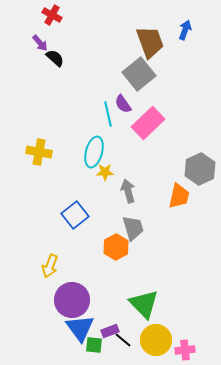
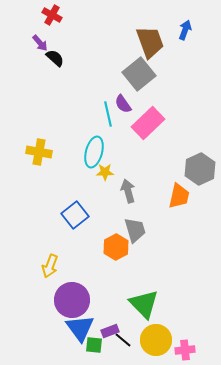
gray trapezoid: moved 2 px right, 2 px down
